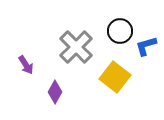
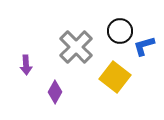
blue L-shape: moved 2 px left
purple arrow: rotated 30 degrees clockwise
